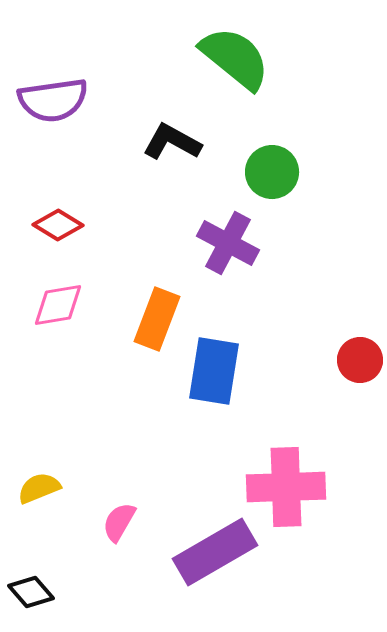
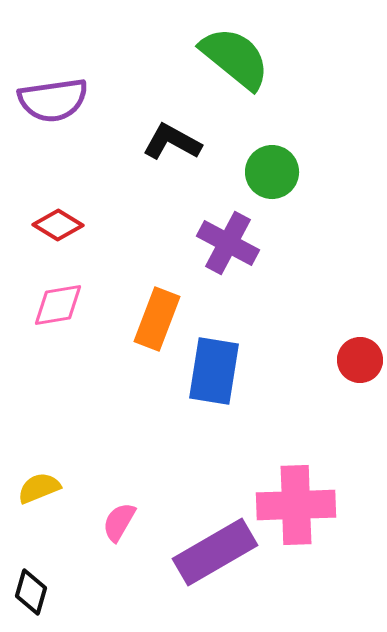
pink cross: moved 10 px right, 18 px down
black diamond: rotated 57 degrees clockwise
